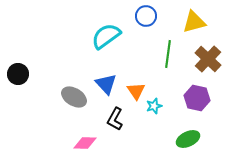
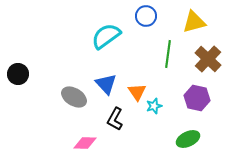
orange triangle: moved 1 px right, 1 px down
